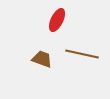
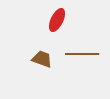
brown line: rotated 12 degrees counterclockwise
